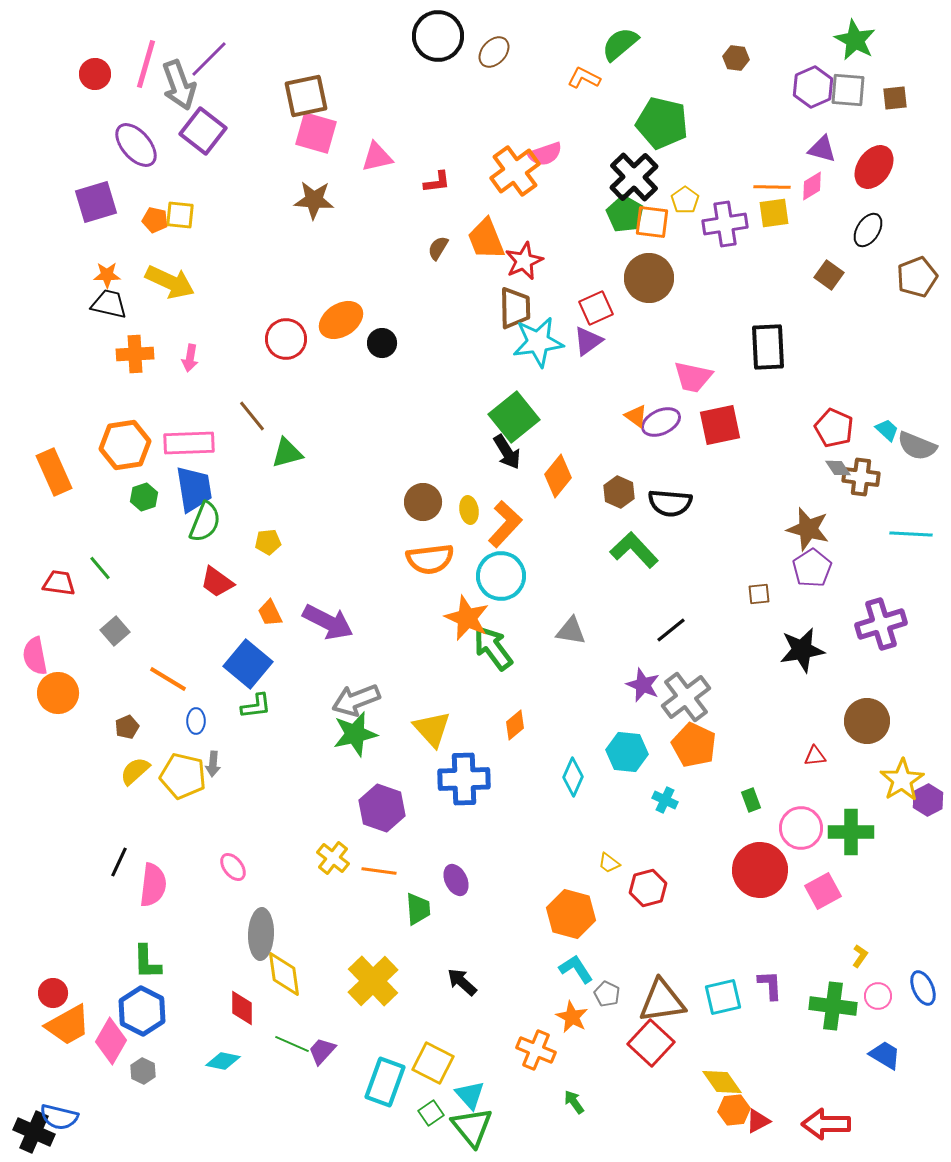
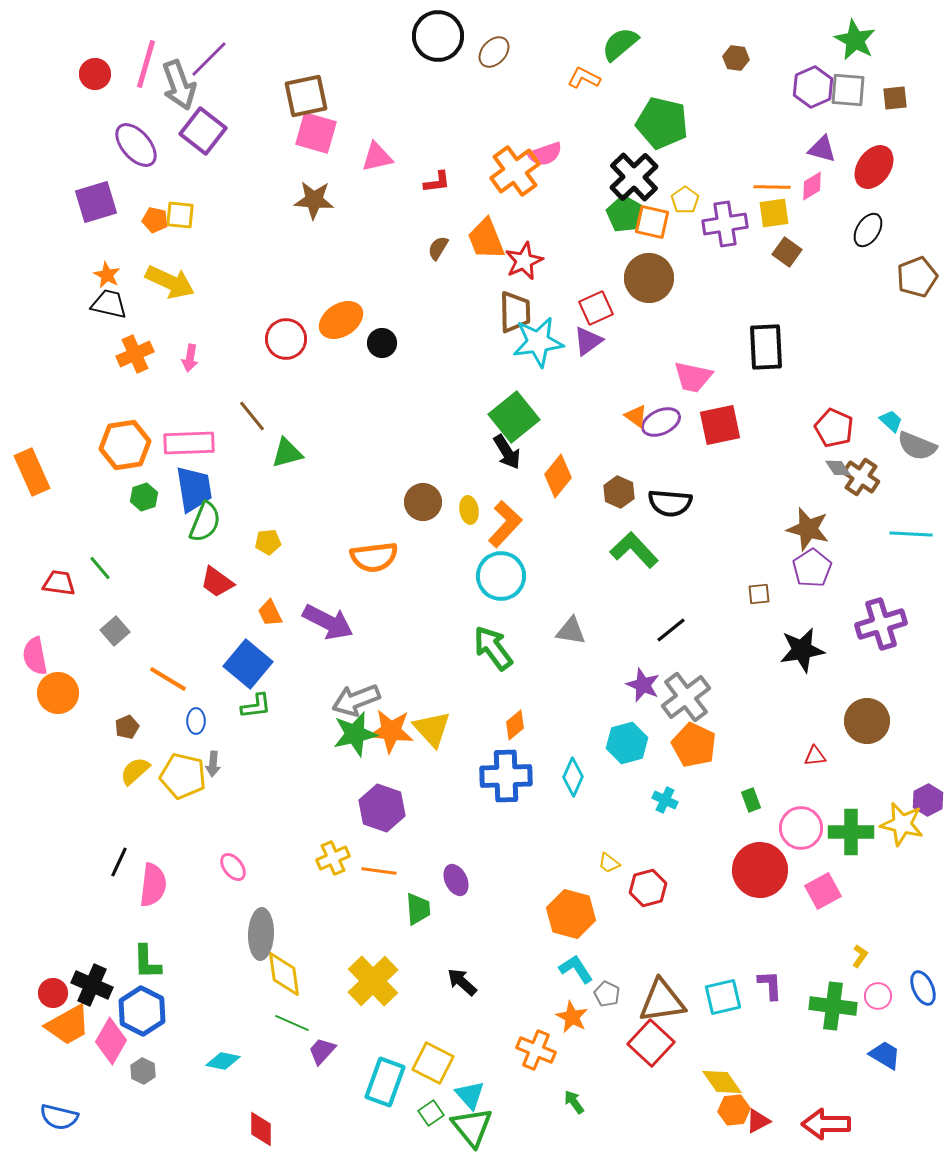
orange square at (652, 222): rotated 6 degrees clockwise
orange star at (107, 275): rotated 28 degrees clockwise
brown square at (829, 275): moved 42 px left, 23 px up
brown trapezoid at (515, 308): moved 4 px down
black rectangle at (768, 347): moved 2 px left
orange cross at (135, 354): rotated 21 degrees counterclockwise
cyan trapezoid at (887, 430): moved 4 px right, 9 px up
orange rectangle at (54, 472): moved 22 px left
brown cross at (861, 477): rotated 27 degrees clockwise
orange semicircle at (430, 559): moved 56 px left, 2 px up
orange star at (467, 618): moved 76 px left, 113 px down; rotated 18 degrees counterclockwise
cyan hexagon at (627, 752): moved 9 px up; rotated 21 degrees counterclockwise
blue cross at (464, 779): moved 42 px right, 3 px up
yellow star at (902, 780): moved 44 px down; rotated 27 degrees counterclockwise
yellow cross at (333, 858): rotated 28 degrees clockwise
red diamond at (242, 1008): moved 19 px right, 121 px down
green line at (292, 1044): moved 21 px up
black cross at (34, 1132): moved 58 px right, 147 px up
